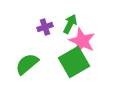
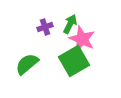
pink star: moved 2 px up
green square: moved 1 px up
